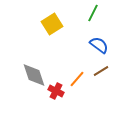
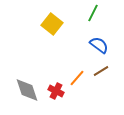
yellow square: rotated 20 degrees counterclockwise
gray diamond: moved 7 px left, 15 px down
orange line: moved 1 px up
